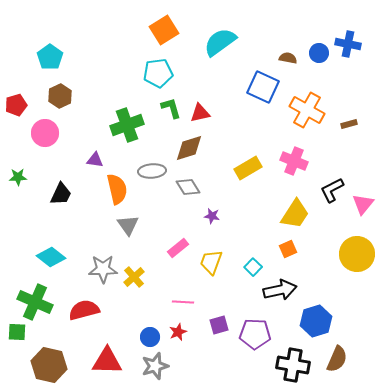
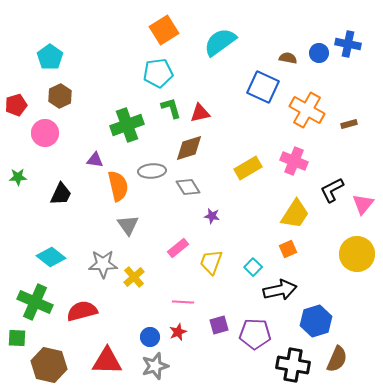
orange semicircle at (117, 189): moved 1 px right, 3 px up
gray star at (103, 269): moved 5 px up
red semicircle at (84, 310): moved 2 px left, 1 px down
green square at (17, 332): moved 6 px down
